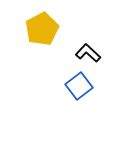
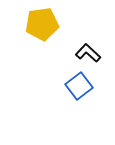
yellow pentagon: moved 5 px up; rotated 20 degrees clockwise
